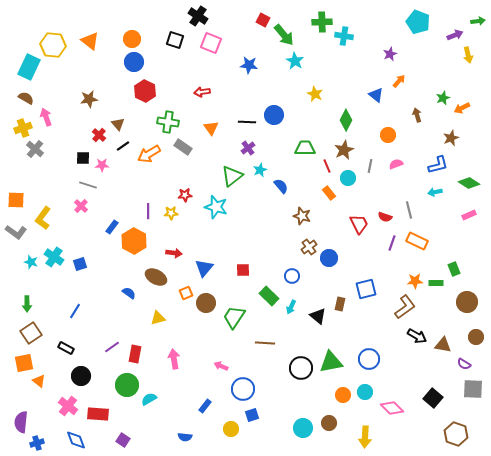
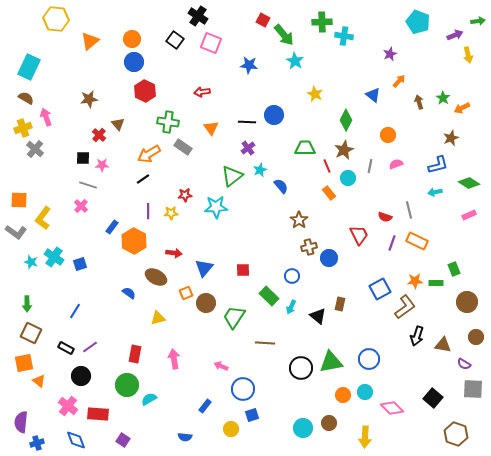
black square at (175, 40): rotated 18 degrees clockwise
orange triangle at (90, 41): rotated 42 degrees clockwise
yellow hexagon at (53, 45): moved 3 px right, 26 px up
blue triangle at (376, 95): moved 3 px left
green star at (443, 98): rotated 16 degrees counterclockwise
brown arrow at (417, 115): moved 2 px right, 13 px up
black line at (123, 146): moved 20 px right, 33 px down
orange square at (16, 200): moved 3 px right
cyan star at (216, 207): rotated 20 degrees counterclockwise
brown star at (302, 216): moved 3 px left, 4 px down; rotated 18 degrees clockwise
red trapezoid at (359, 224): moved 11 px down
brown cross at (309, 247): rotated 21 degrees clockwise
blue square at (366, 289): moved 14 px right; rotated 15 degrees counterclockwise
brown square at (31, 333): rotated 30 degrees counterclockwise
black arrow at (417, 336): rotated 78 degrees clockwise
purple line at (112, 347): moved 22 px left
